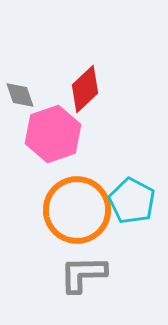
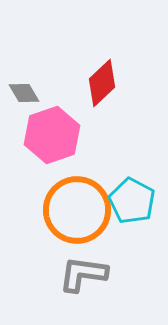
red diamond: moved 17 px right, 6 px up
gray diamond: moved 4 px right, 2 px up; rotated 12 degrees counterclockwise
pink hexagon: moved 1 px left, 1 px down
gray L-shape: rotated 9 degrees clockwise
